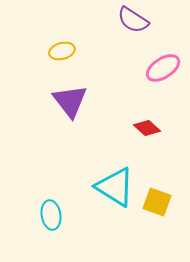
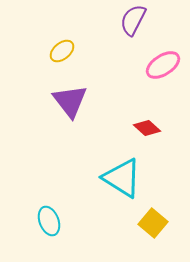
purple semicircle: rotated 84 degrees clockwise
yellow ellipse: rotated 25 degrees counterclockwise
pink ellipse: moved 3 px up
cyan triangle: moved 7 px right, 9 px up
yellow square: moved 4 px left, 21 px down; rotated 20 degrees clockwise
cyan ellipse: moved 2 px left, 6 px down; rotated 12 degrees counterclockwise
